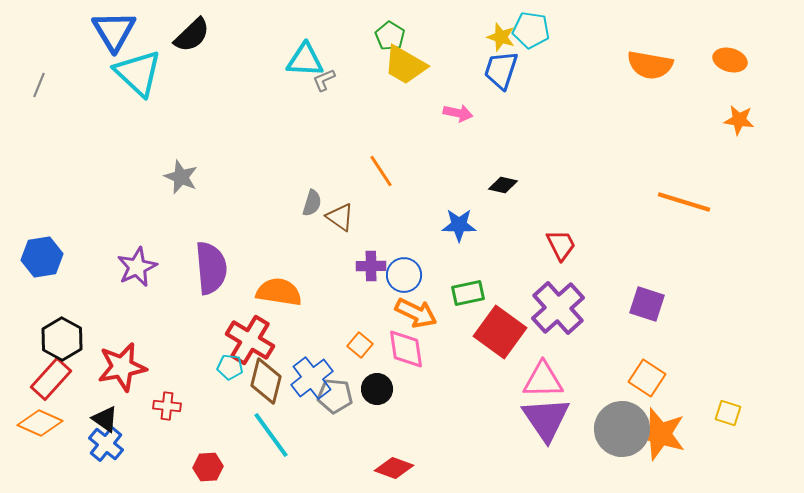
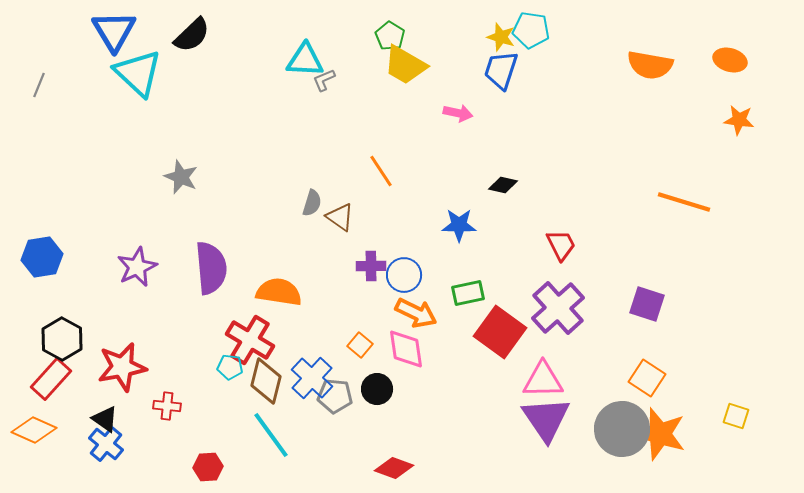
blue cross at (312, 378): rotated 9 degrees counterclockwise
yellow square at (728, 413): moved 8 px right, 3 px down
orange diamond at (40, 423): moved 6 px left, 7 px down
